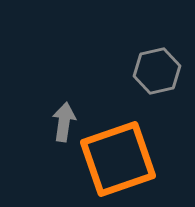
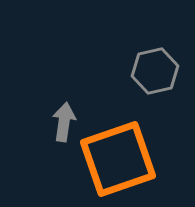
gray hexagon: moved 2 px left
